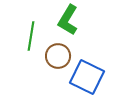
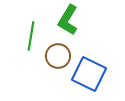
blue square: moved 2 px right, 3 px up
